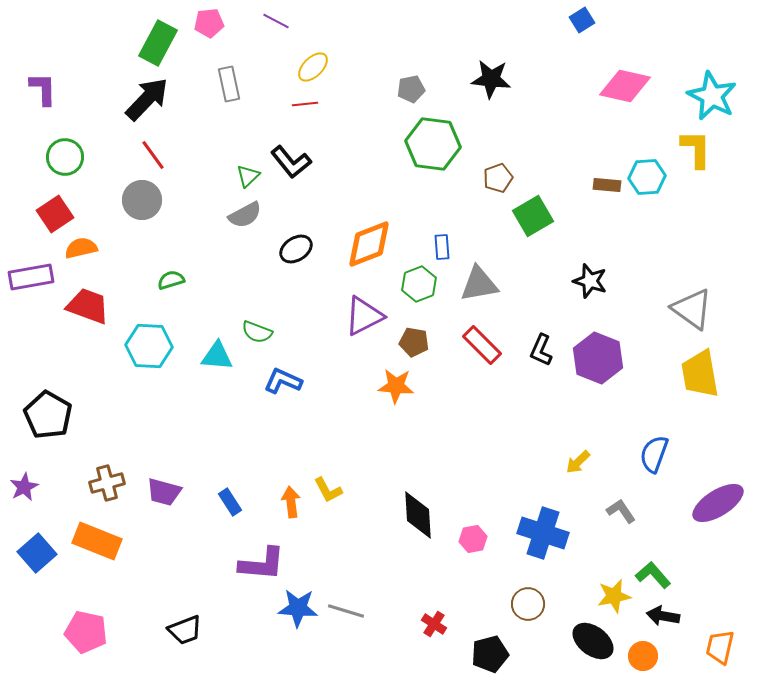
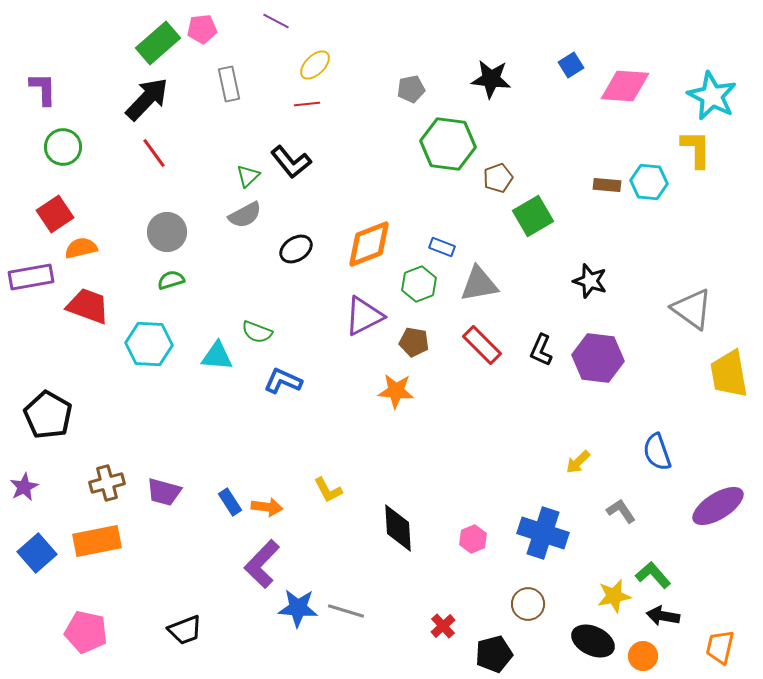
blue square at (582, 20): moved 11 px left, 45 px down
pink pentagon at (209, 23): moved 7 px left, 6 px down
green rectangle at (158, 43): rotated 21 degrees clockwise
yellow ellipse at (313, 67): moved 2 px right, 2 px up
pink diamond at (625, 86): rotated 9 degrees counterclockwise
red line at (305, 104): moved 2 px right
green hexagon at (433, 144): moved 15 px right
red line at (153, 155): moved 1 px right, 2 px up
green circle at (65, 157): moved 2 px left, 10 px up
cyan hexagon at (647, 177): moved 2 px right, 5 px down; rotated 9 degrees clockwise
gray circle at (142, 200): moved 25 px right, 32 px down
blue rectangle at (442, 247): rotated 65 degrees counterclockwise
cyan hexagon at (149, 346): moved 2 px up
purple hexagon at (598, 358): rotated 15 degrees counterclockwise
yellow trapezoid at (700, 374): moved 29 px right
orange star at (396, 386): moved 5 px down
blue semicircle at (654, 454): moved 3 px right, 2 px up; rotated 39 degrees counterclockwise
orange arrow at (291, 502): moved 24 px left, 5 px down; rotated 104 degrees clockwise
purple ellipse at (718, 503): moved 3 px down
black diamond at (418, 515): moved 20 px left, 13 px down
pink hexagon at (473, 539): rotated 12 degrees counterclockwise
orange rectangle at (97, 541): rotated 33 degrees counterclockwise
purple L-shape at (262, 564): rotated 129 degrees clockwise
red cross at (434, 624): moved 9 px right, 2 px down; rotated 15 degrees clockwise
black ellipse at (593, 641): rotated 12 degrees counterclockwise
black pentagon at (490, 654): moved 4 px right
